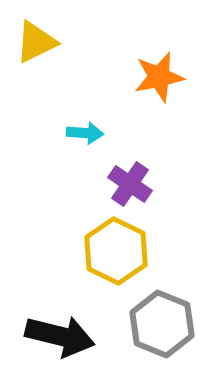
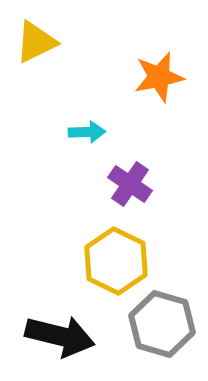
cyan arrow: moved 2 px right, 1 px up; rotated 6 degrees counterclockwise
yellow hexagon: moved 10 px down
gray hexagon: rotated 6 degrees counterclockwise
